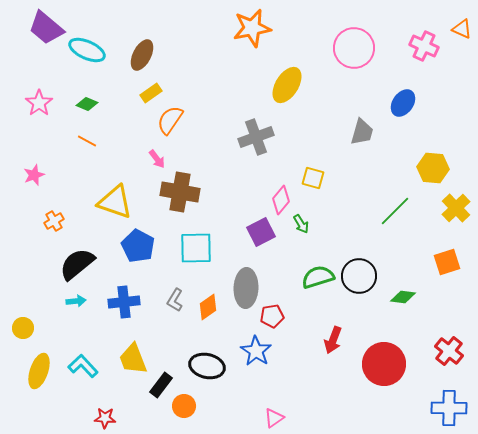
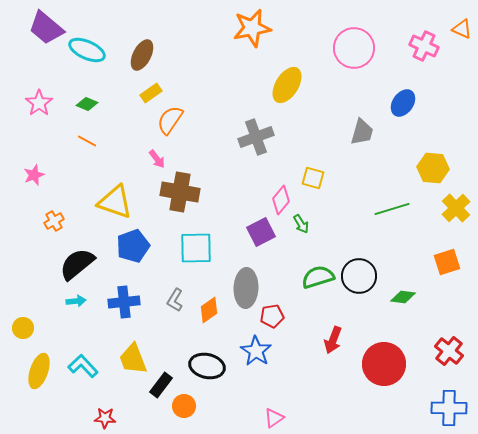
green line at (395, 211): moved 3 px left, 2 px up; rotated 28 degrees clockwise
blue pentagon at (138, 246): moved 5 px left; rotated 24 degrees clockwise
orange diamond at (208, 307): moved 1 px right, 3 px down
